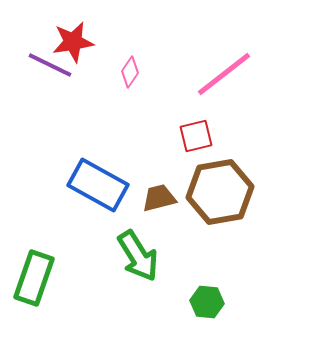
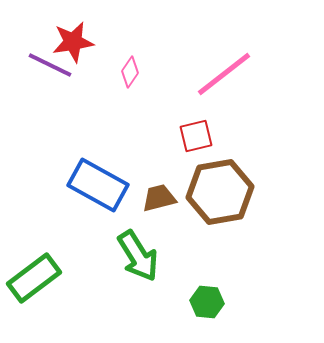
green rectangle: rotated 34 degrees clockwise
